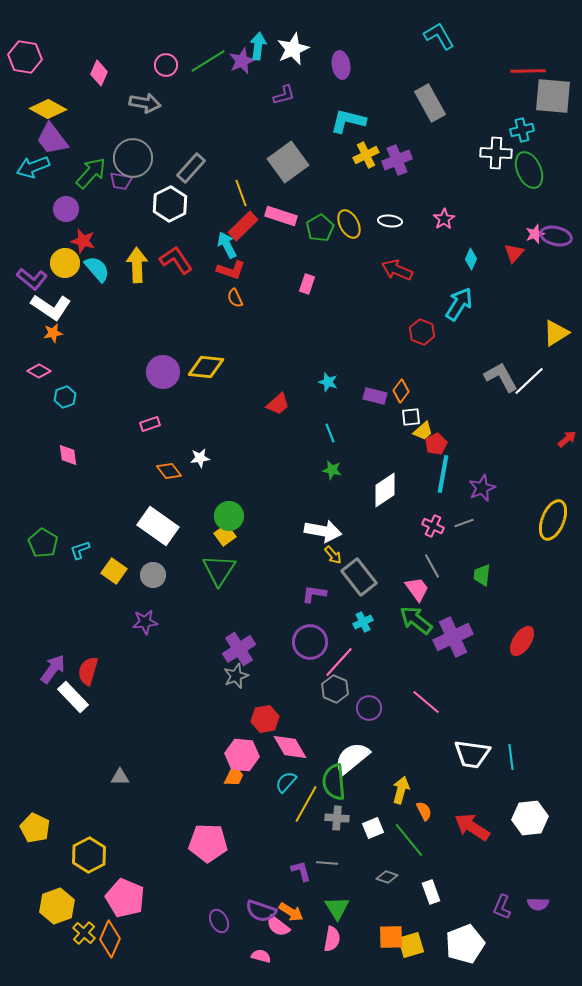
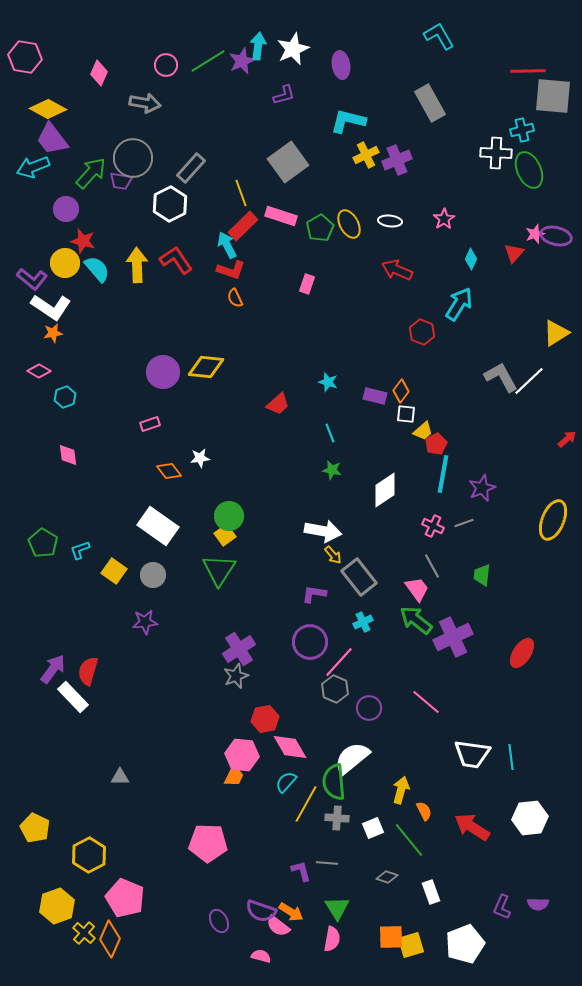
white square at (411, 417): moved 5 px left, 3 px up; rotated 12 degrees clockwise
red ellipse at (522, 641): moved 12 px down
